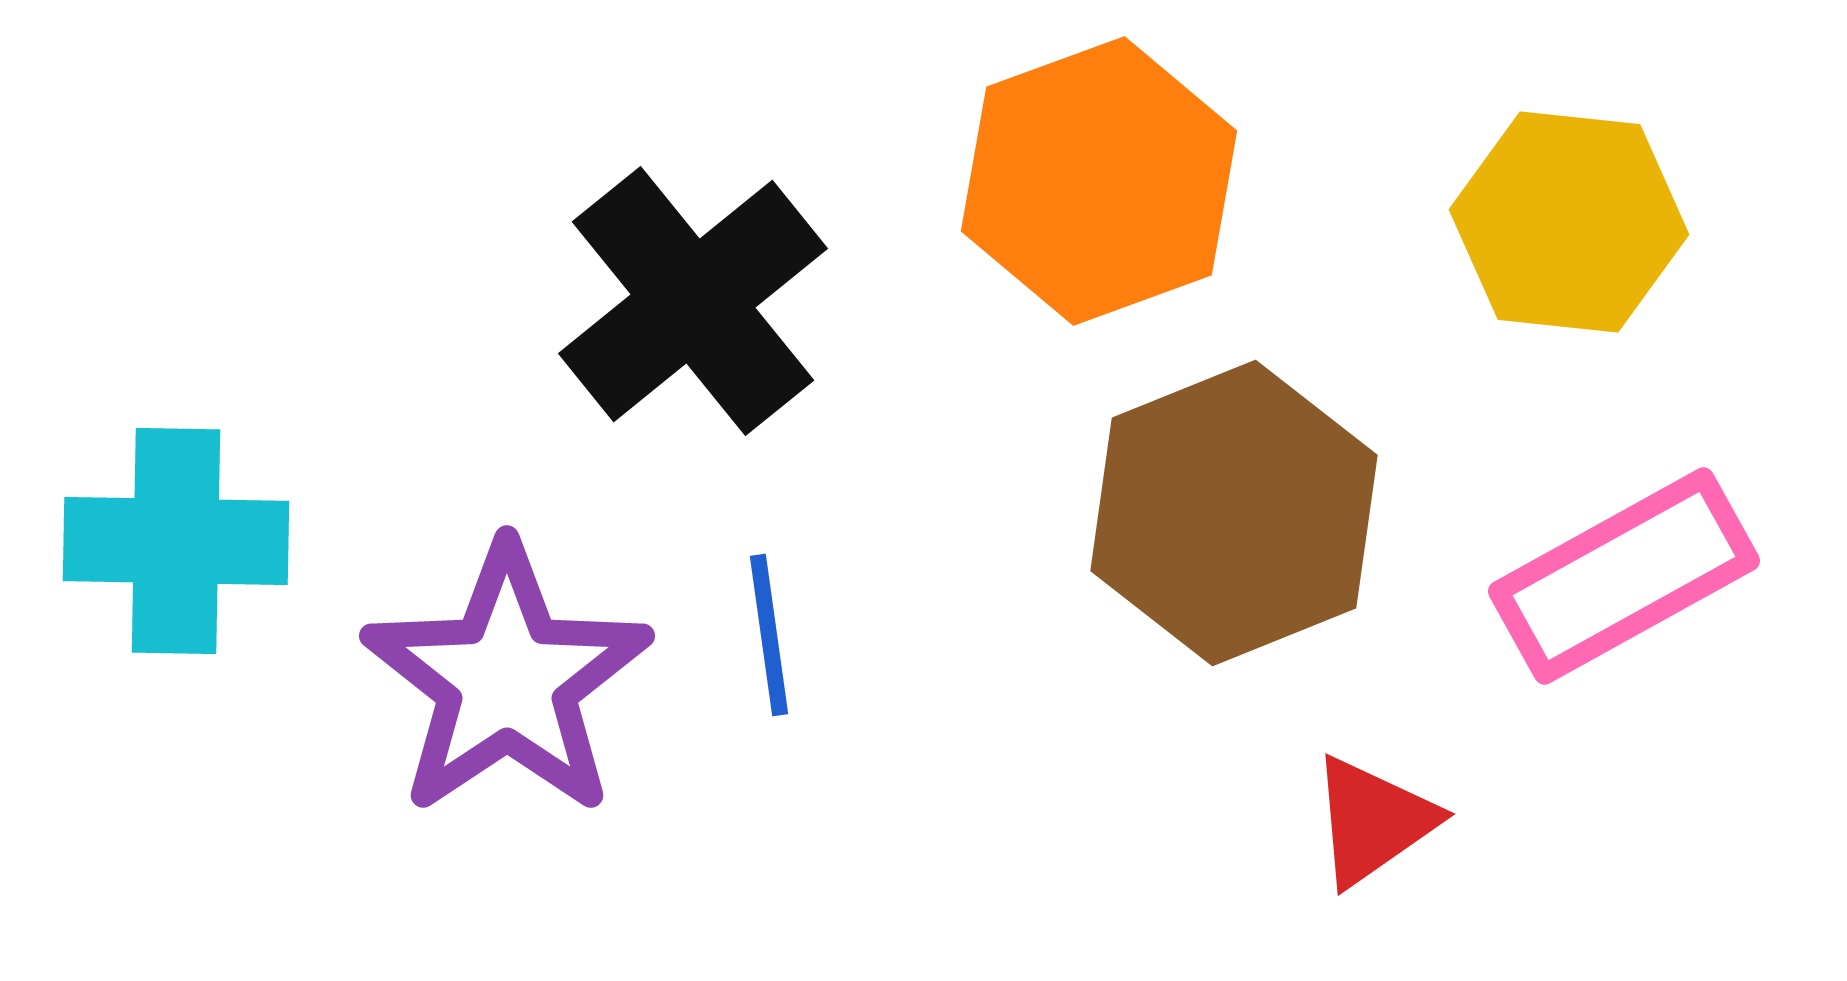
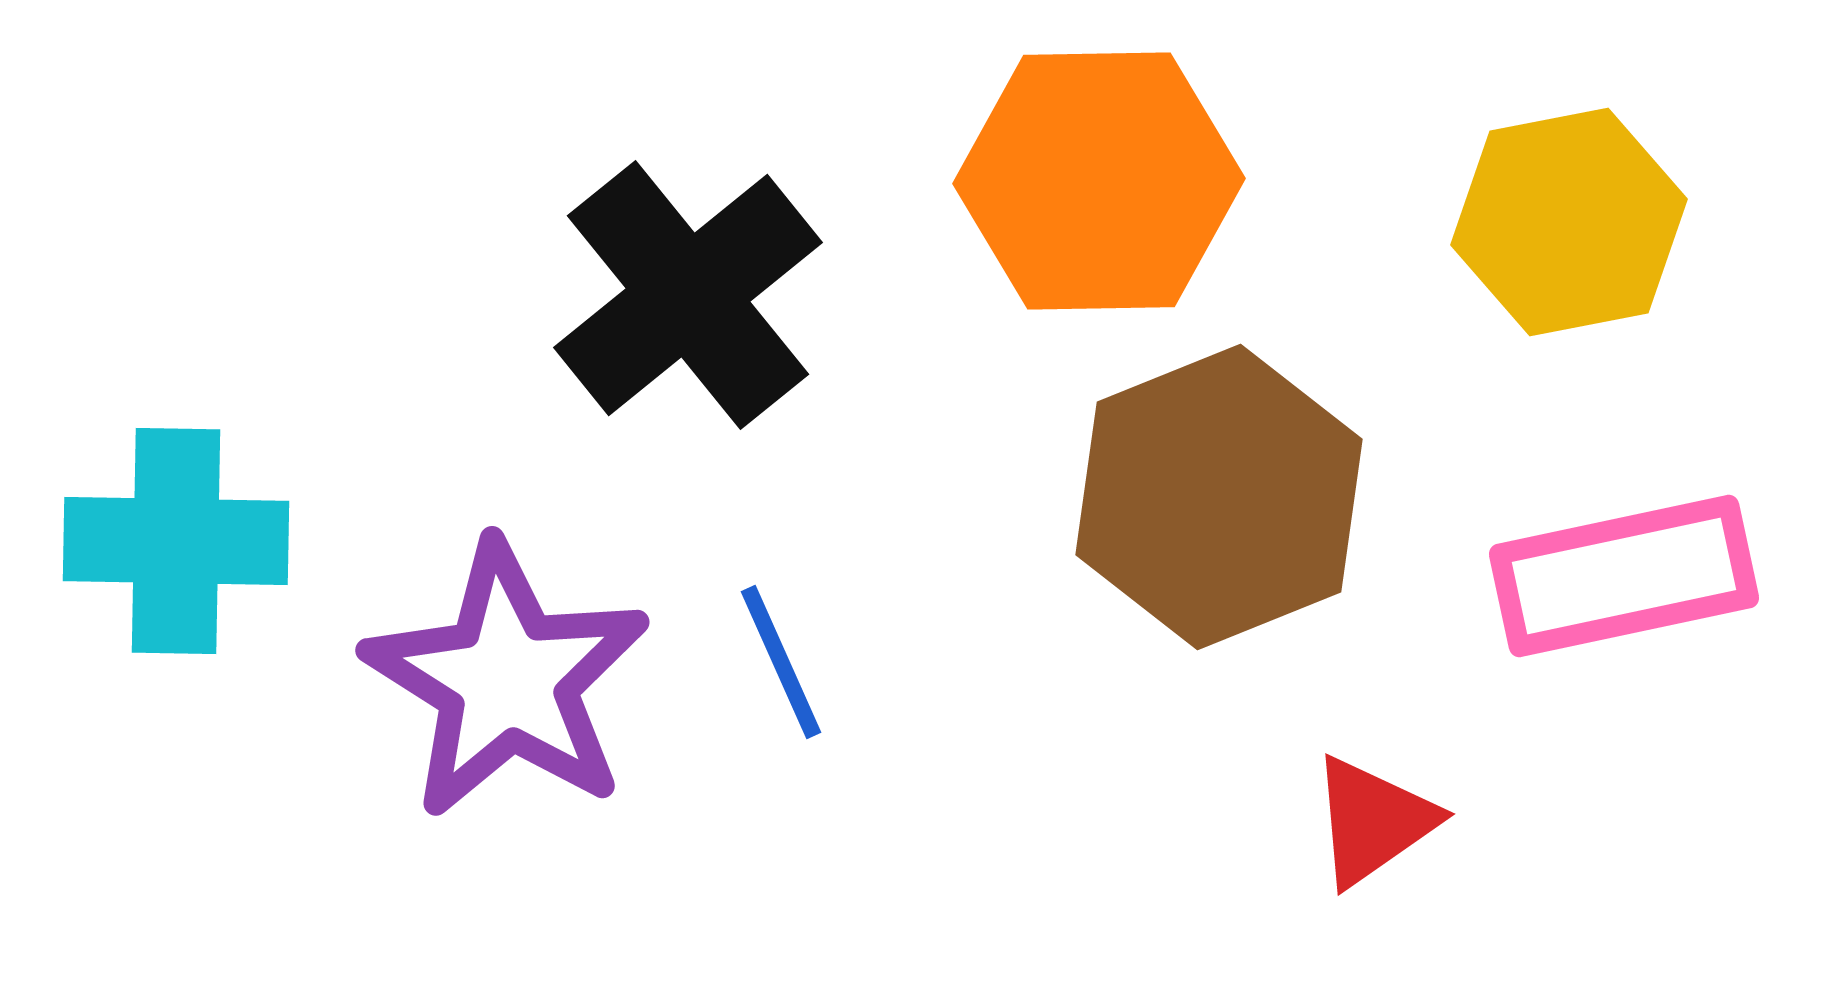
orange hexagon: rotated 19 degrees clockwise
yellow hexagon: rotated 17 degrees counterclockwise
black cross: moved 5 px left, 6 px up
brown hexagon: moved 15 px left, 16 px up
pink rectangle: rotated 17 degrees clockwise
blue line: moved 12 px right, 27 px down; rotated 16 degrees counterclockwise
purple star: rotated 6 degrees counterclockwise
